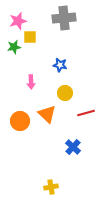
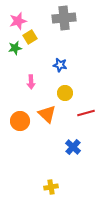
yellow square: rotated 32 degrees counterclockwise
green star: moved 1 px right, 1 px down
